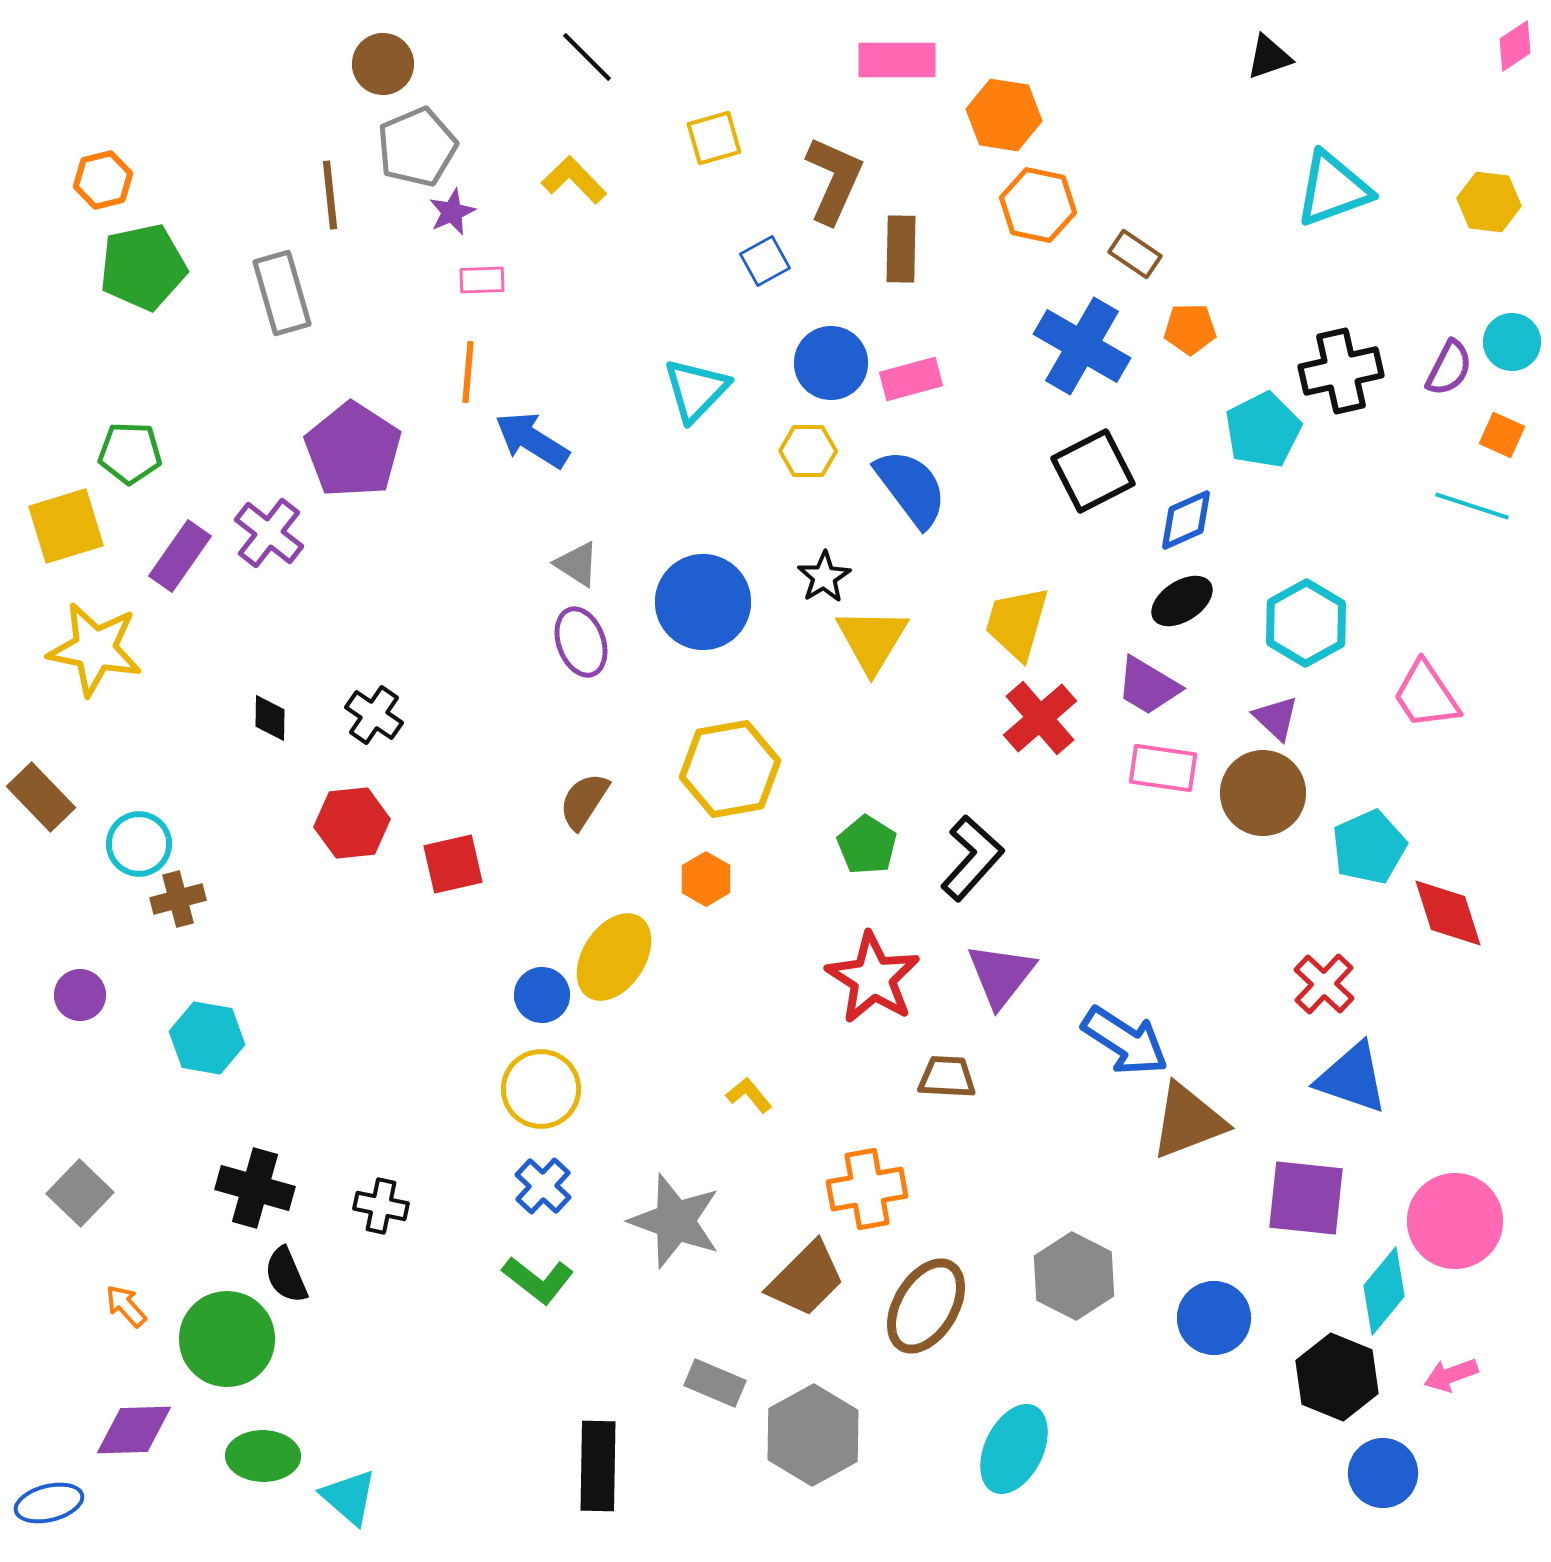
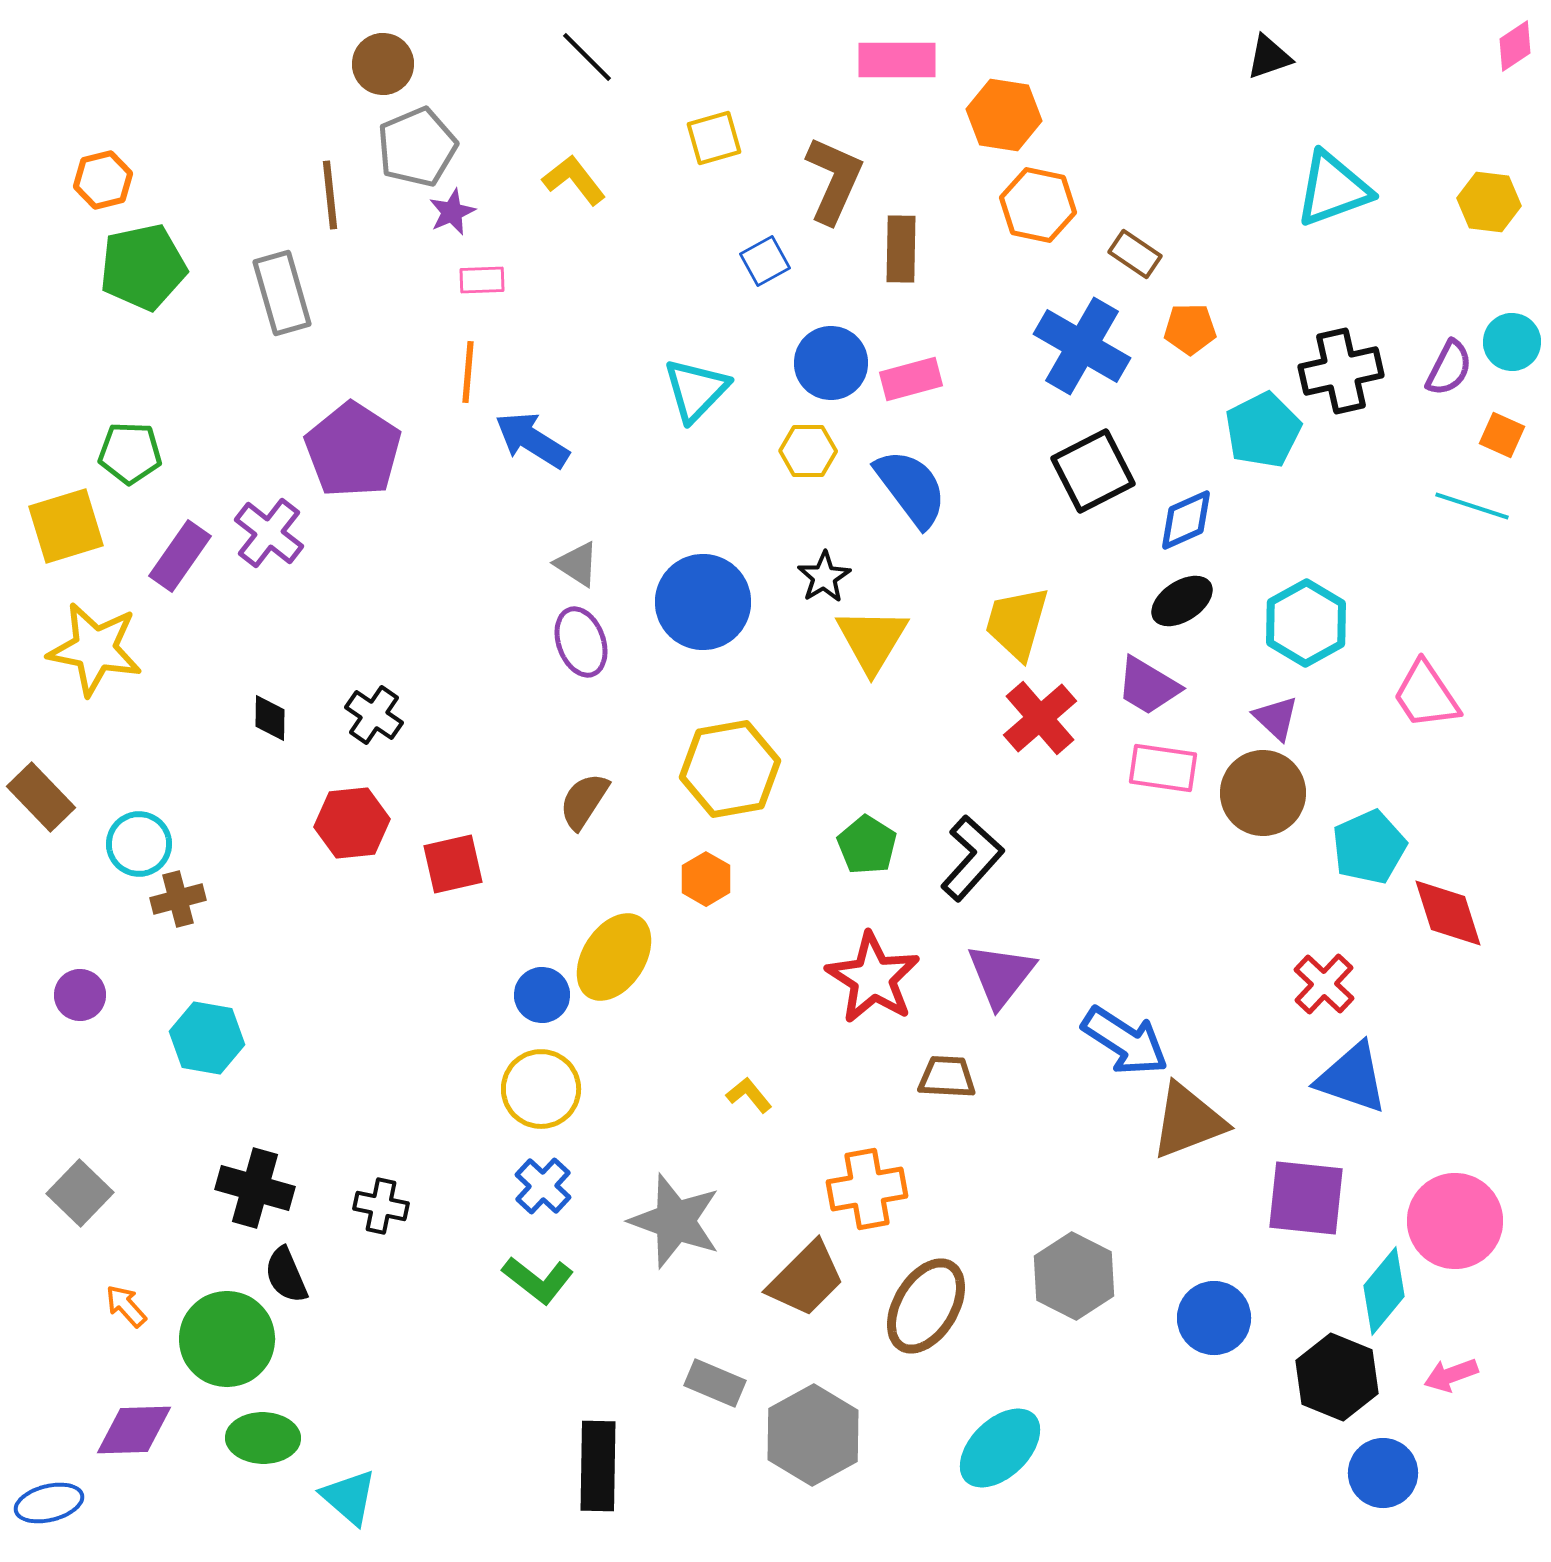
yellow L-shape at (574, 180): rotated 6 degrees clockwise
cyan ellipse at (1014, 1449): moved 14 px left, 1 px up; rotated 20 degrees clockwise
green ellipse at (263, 1456): moved 18 px up
